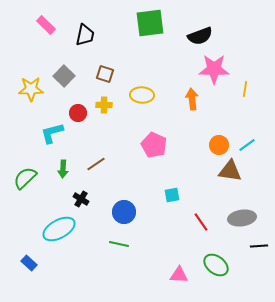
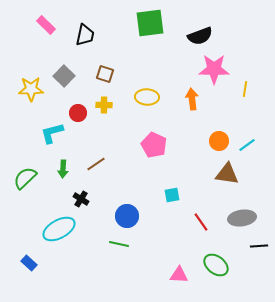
yellow ellipse: moved 5 px right, 2 px down
orange circle: moved 4 px up
brown triangle: moved 3 px left, 3 px down
blue circle: moved 3 px right, 4 px down
